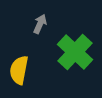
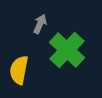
green cross: moved 8 px left, 2 px up
